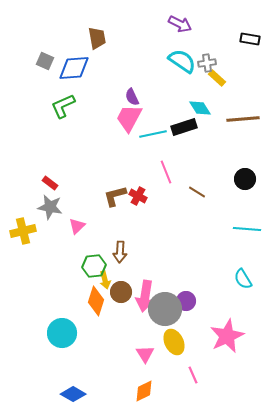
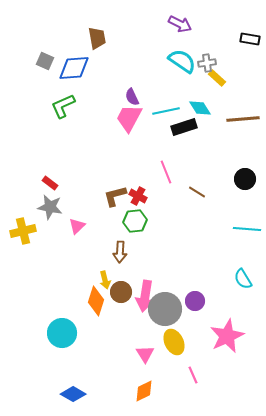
cyan line at (153, 134): moved 13 px right, 23 px up
green hexagon at (94, 266): moved 41 px right, 45 px up
purple circle at (186, 301): moved 9 px right
